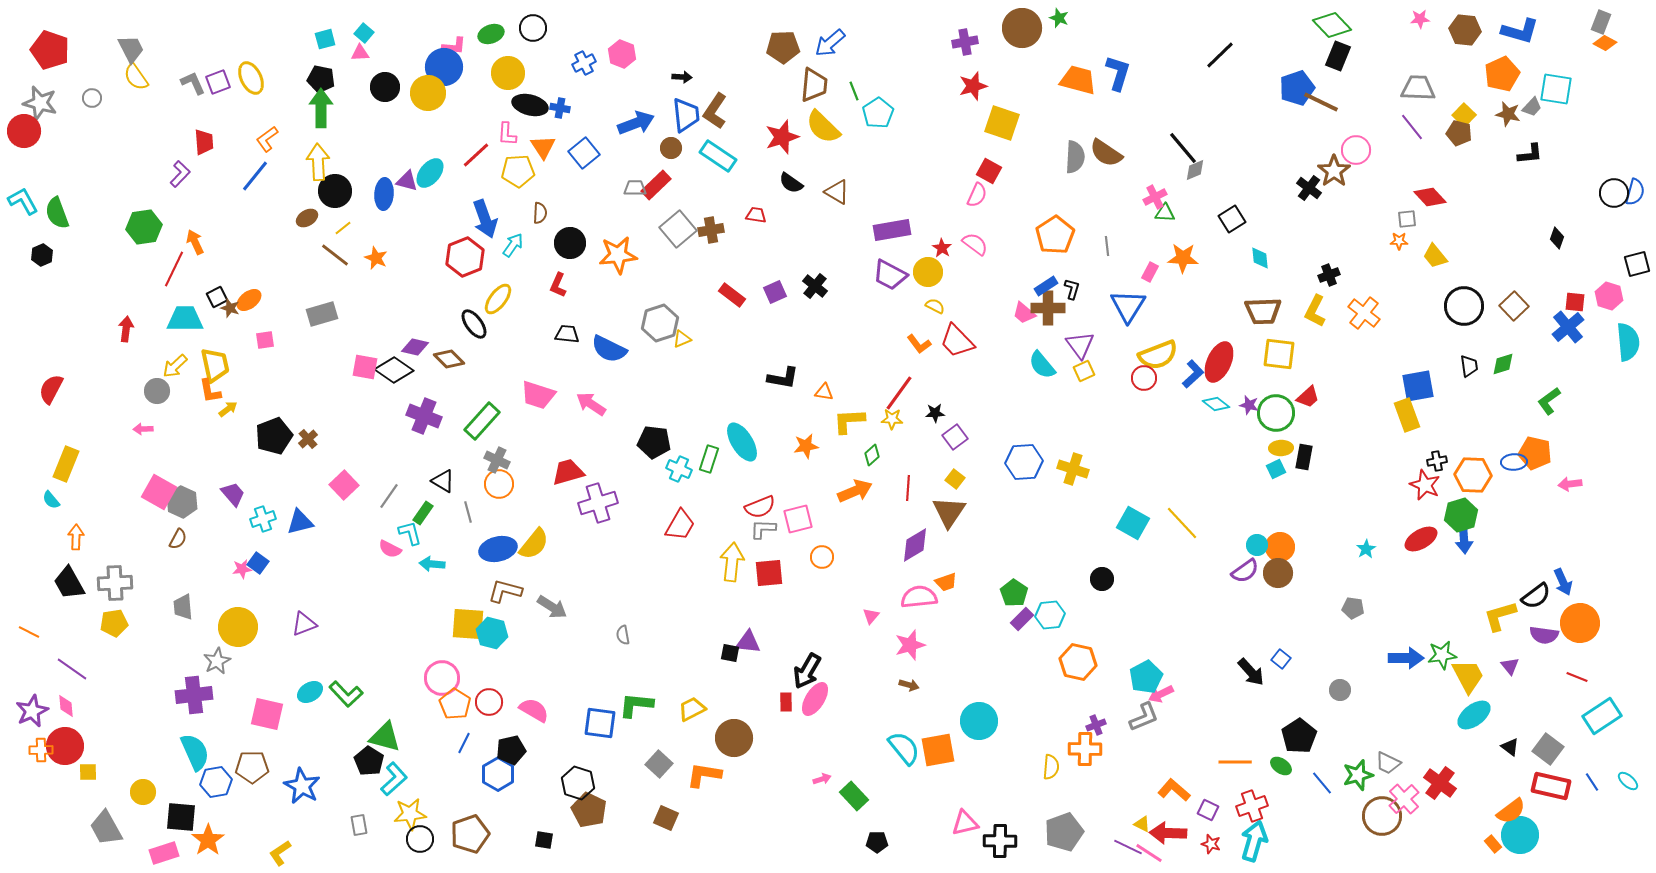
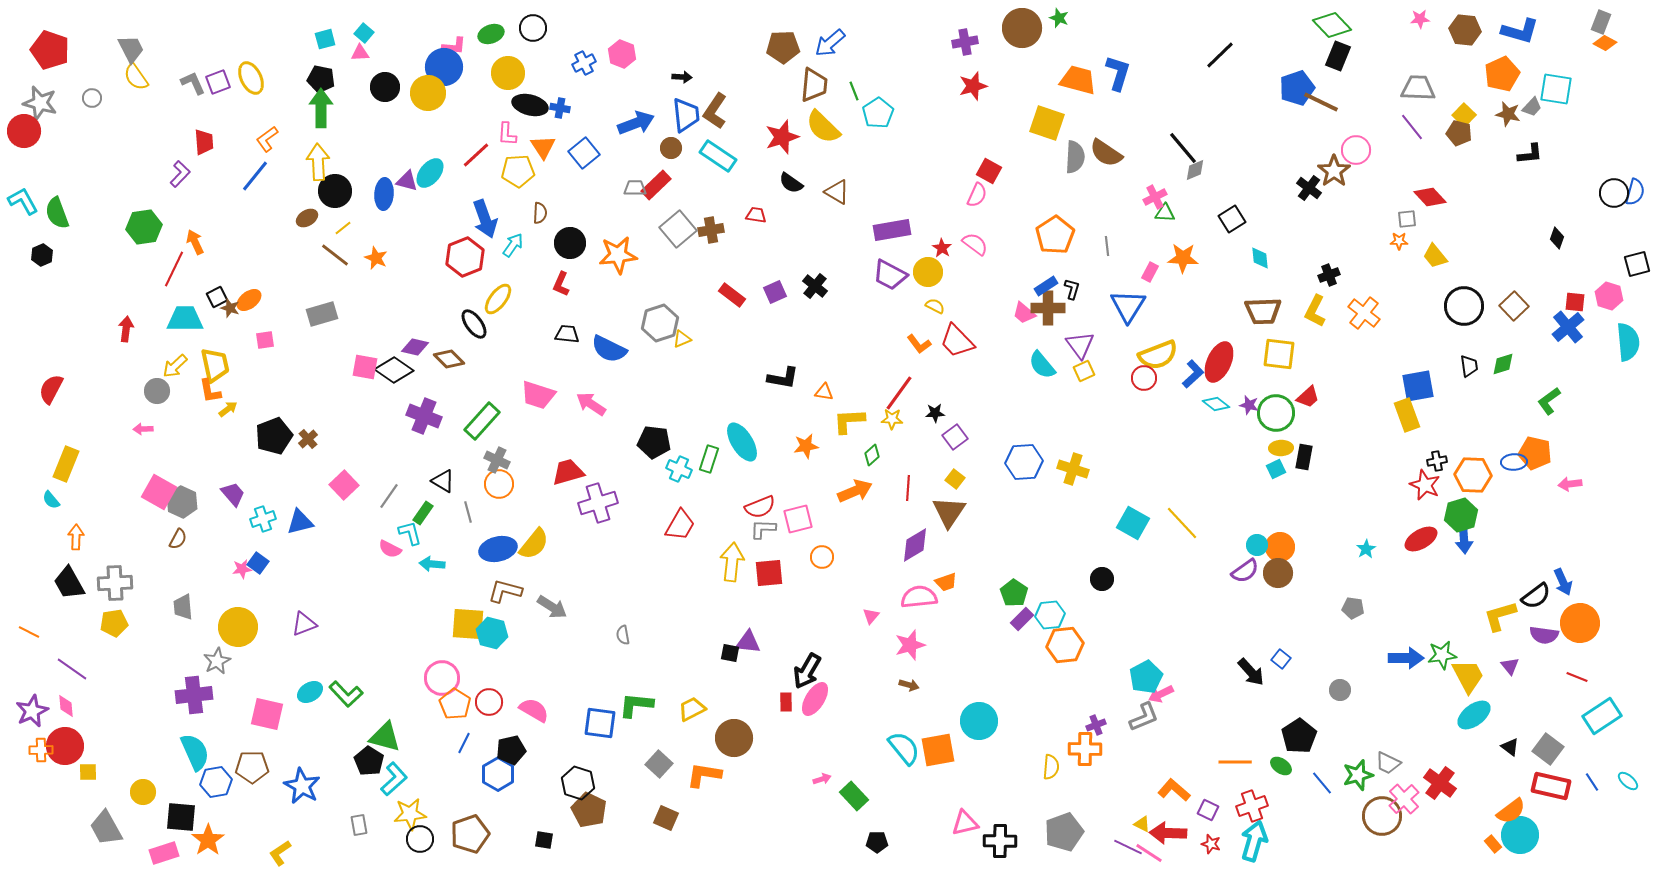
yellow square at (1002, 123): moved 45 px right
red L-shape at (558, 285): moved 3 px right, 1 px up
orange hexagon at (1078, 662): moved 13 px left, 17 px up; rotated 18 degrees counterclockwise
